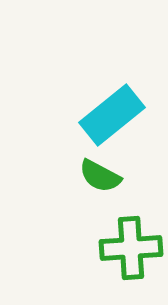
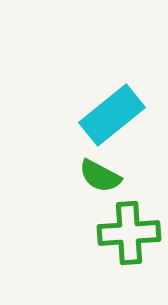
green cross: moved 2 px left, 15 px up
